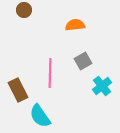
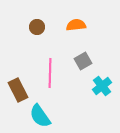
brown circle: moved 13 px right, 17 px down
orange semicircle: moved 1 px right
